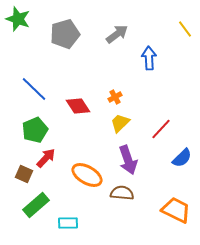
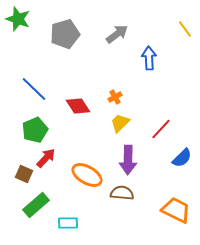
purple arrow: rotated 20 degrees clockwise
